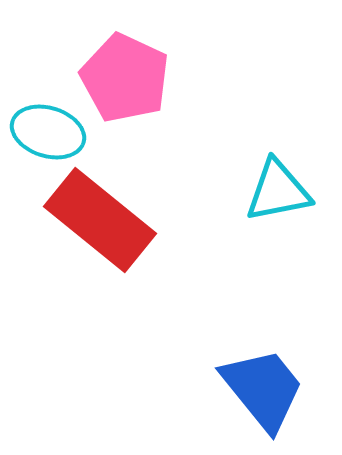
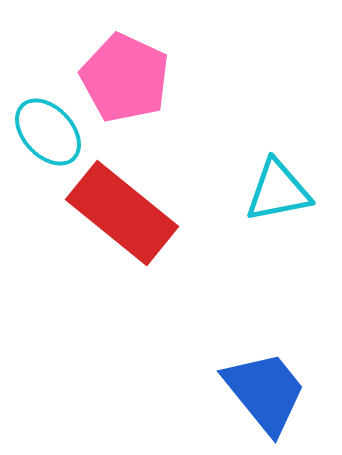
cyan ellipse: rotated 30 degrees clockwise
red rectangle: moved 22 px right, 7 px up
blue trapezoid: moved 2 px right, 3 px down
